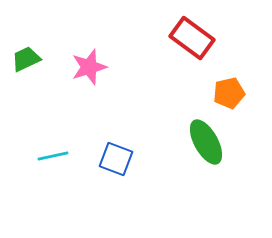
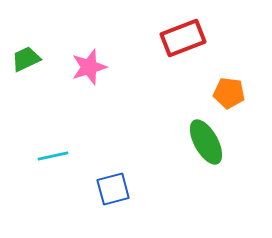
red rectangle: moved 9 px left; rotated 57 degrees counterclockwise
orange pentagon: rotated 20 degrees clockwise
blue square: moved 3 px left, 30 px down; rotated 36 degrees counterclockwise
